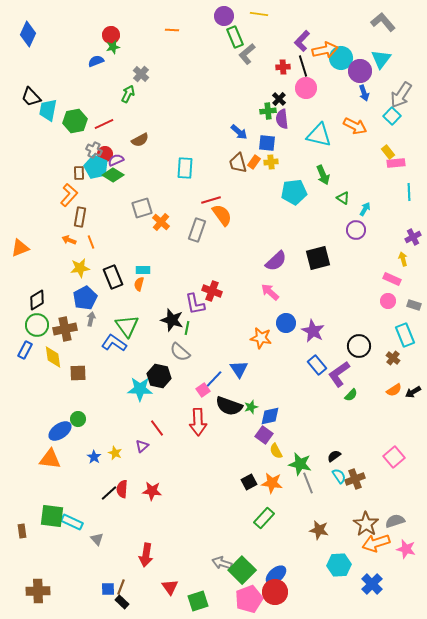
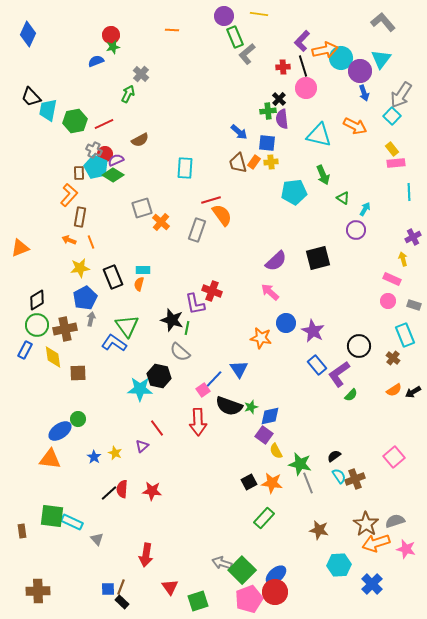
yellow rectangle at (388, 152): moved 4 px right, 3 px up
